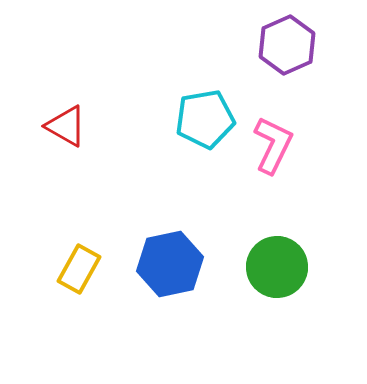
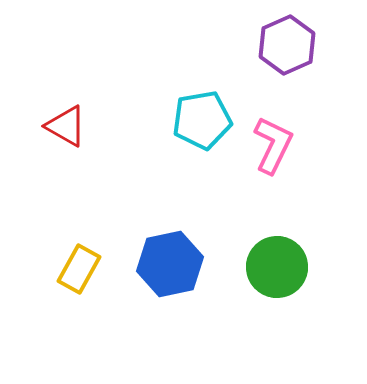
cyan pentagon: moved 3 px left, 1 px down
